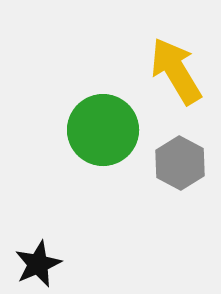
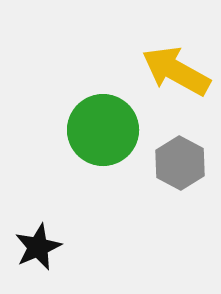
yellow arrow: rotated 30 degrees counterclockwise
black star: moved 17 px up
